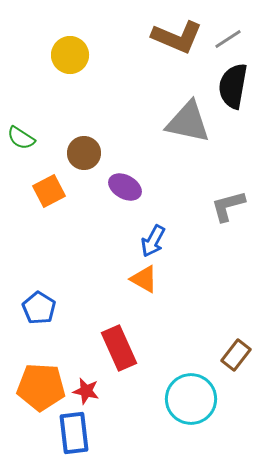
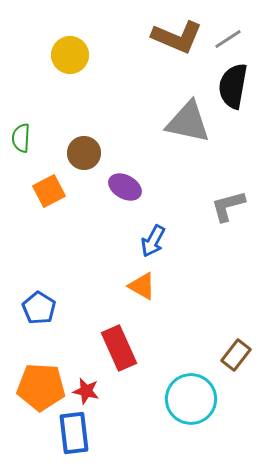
green semicircle: rotated 60 degrees clockwise
orange triangle: moved 2 px left, 7 px down
